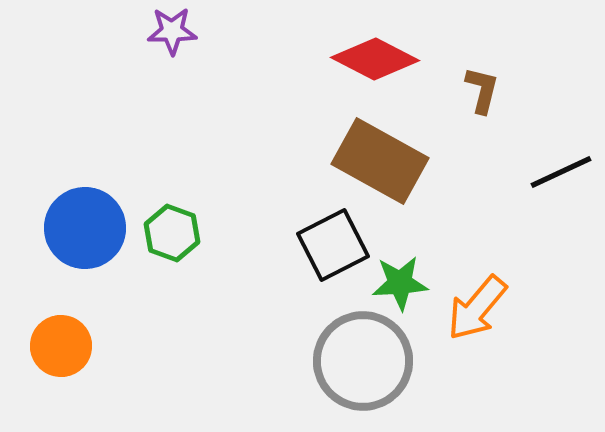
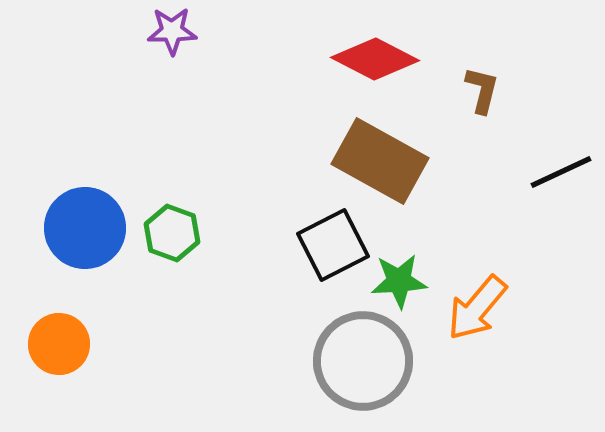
green star: moved 1 px left, 2 px up
orange circle: moved 2 px left, 2 px up
